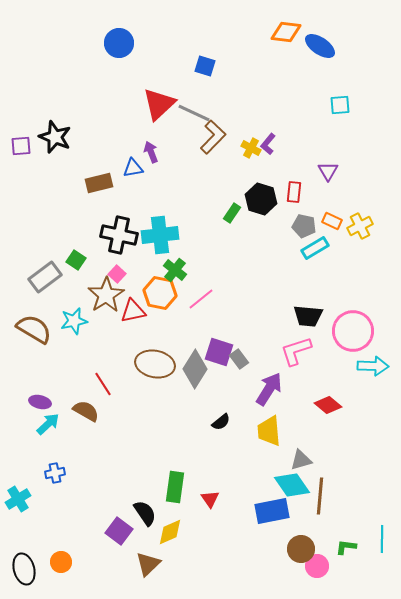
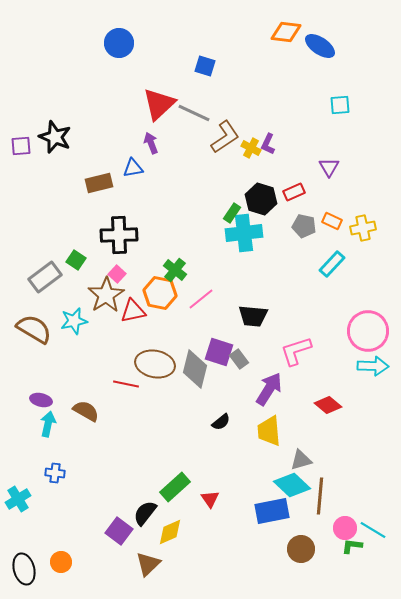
brown L-shape at (213, 137): moved 12 px right; rotated 12 degrees clockwise
purple L-shape at (268, 144): rotated 15 degrees counterclockwise
purple arrow at (151, 152): moved 9 px up
purple triangle at (328, 171): moved 1 px right, 4 px up
red rectangle at (294, 192): rotated 60 degrees clockwise
yellow cross at (360, 226): moved 3 px right, 2 px down; rotated 15 degrees clockwise
black cross at (119, 235): rotated 15 degrees counterclockwise
cyan cross at (160, 235): moved 84 px right, 2 px up
cyan rectangle at (315, 248): moved 17 px right, 16 px down; rotated 16 degrees counterclockwise
black trapezoid at (308, 316): moved 55 px left
pink circle at (353, 331): moved 15 px right
gray diamond at (195, 369): rotated 18 degrees counterclockwise
red line at (103, 384): moved 23 px right; rotated 45 degrees counterclockwise
purple ellipse at (40, 402): moved 1 px right, 2 px up
cyan arrow at (48, 424): rotated 35 degrees counterclockwise
blue cross at (55, 473): rotated 18 degrees clockwise
cyan diamond at (292, 485): rotated 12 degrees counterclockwise
green rectangle at (175, 487): rotated 40 degrees clockwise
black semicircle at (145, 513): rotated 108 degrees counterclockwise
cyan line at (382, 539): moved 9 px left, 9 px up; rotated 60 degrees counterclockwise
green L-shape at (346, 547): moved 6 px right, 1 px up
pink circle at (317, 566): moved 28 px right, 38 px up
